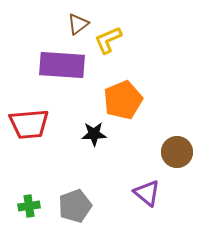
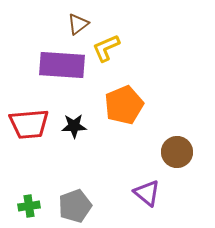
yellow L-shape: moved 2 px left, 8 px down
orange pentagon: moved 1 px right, 5 px down
black star: moved 20 px left, 8 px up
